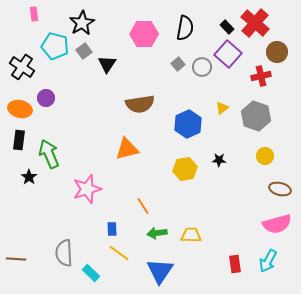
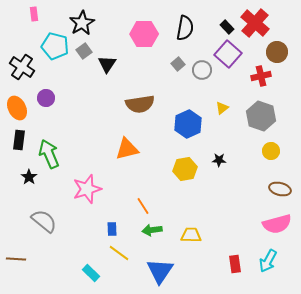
gray circle at (202, 67): moved 3 px down
orange ellipse at (20, 109): moved 3 px left, 1 px up; rotated 50 degrees clockwise
gray hexagon at (256, 116): moved 5 px right
yellow circle at (265, 156): moved 6 px right, 5 px up
green arrow at (157, 233): moved 5 px left, 3 px up
gray semicircle at (64, 253): moved 20 px left, 32 px up; rotated 132 degrees clockwise
